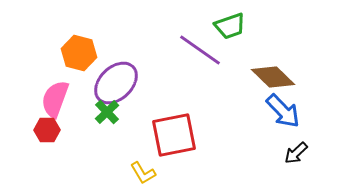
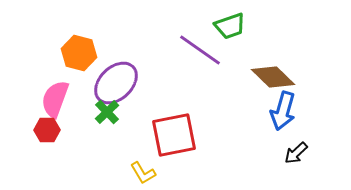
blue arrow: rotated 60 degrees clockwise
